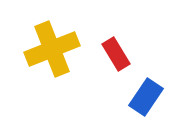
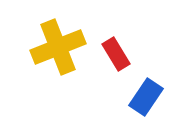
yellow cross: moved 6 px right, 2 px up
